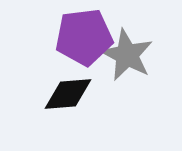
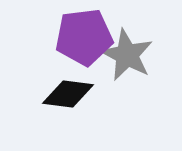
black diamond: rotated 12 degrees clockwise
